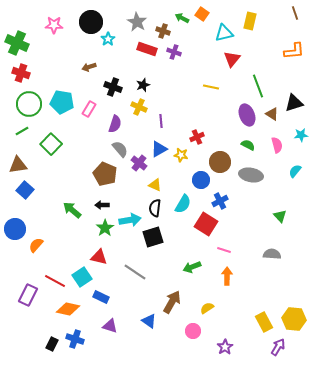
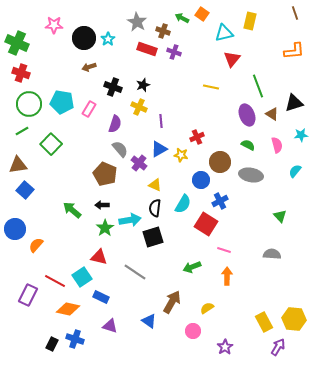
black circle at (91, 22): moved 7 px left, 16 px down
